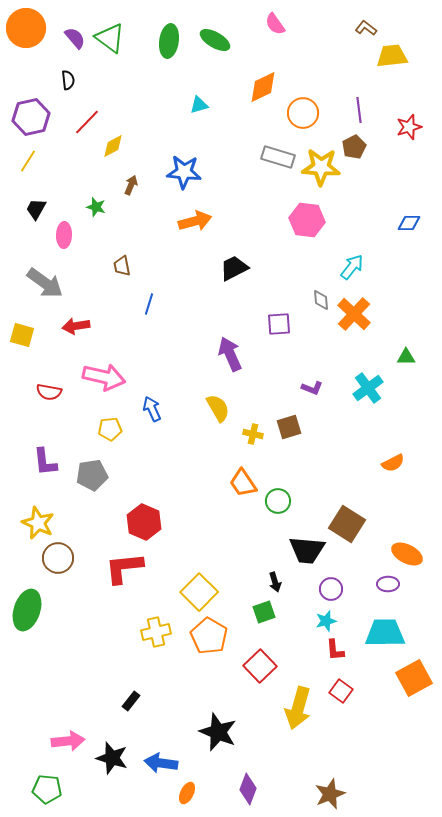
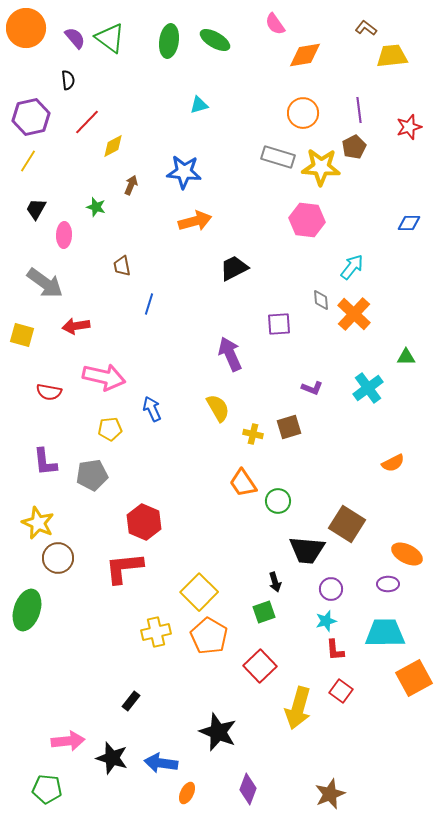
orange diamond at (263, 87): moved 42 px right, 32 px up; rotated 16 degrees clockwise
